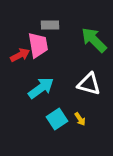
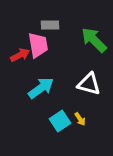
cyan square: moved 3 px right, 2 px down
